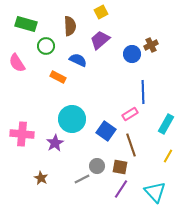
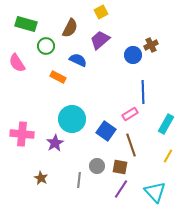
brown semicircle: moved 2 px down; rotated 30 degrees clockwise
blue circle: moved 1 px right, 1 px down
gray line: moved 3 px left, 1 px down; rotated 56 degrees counterclockwise
